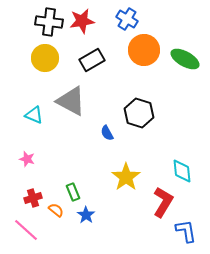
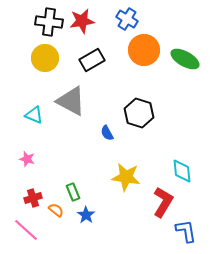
yellow star: rotated 28 degrees counterclockwise
